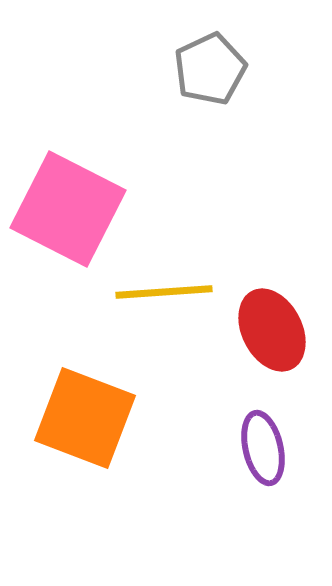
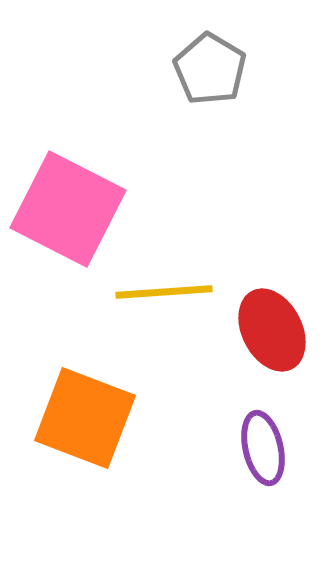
gray pentagon: rotated 16 degrees counterclockwise
